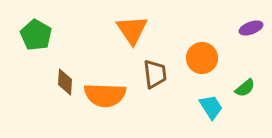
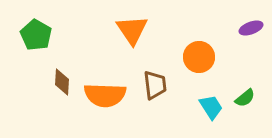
orange circle: moved 3 px left, 1 px up
brown trapezoid: moved 11 px down
brown diamond: moved 3 px left
green semicircle: moved 10 px down
